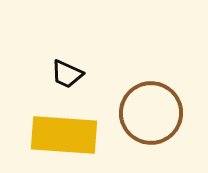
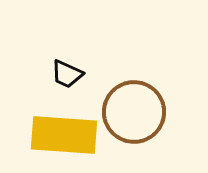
brown circle: moved 17 px left, 1 px up
